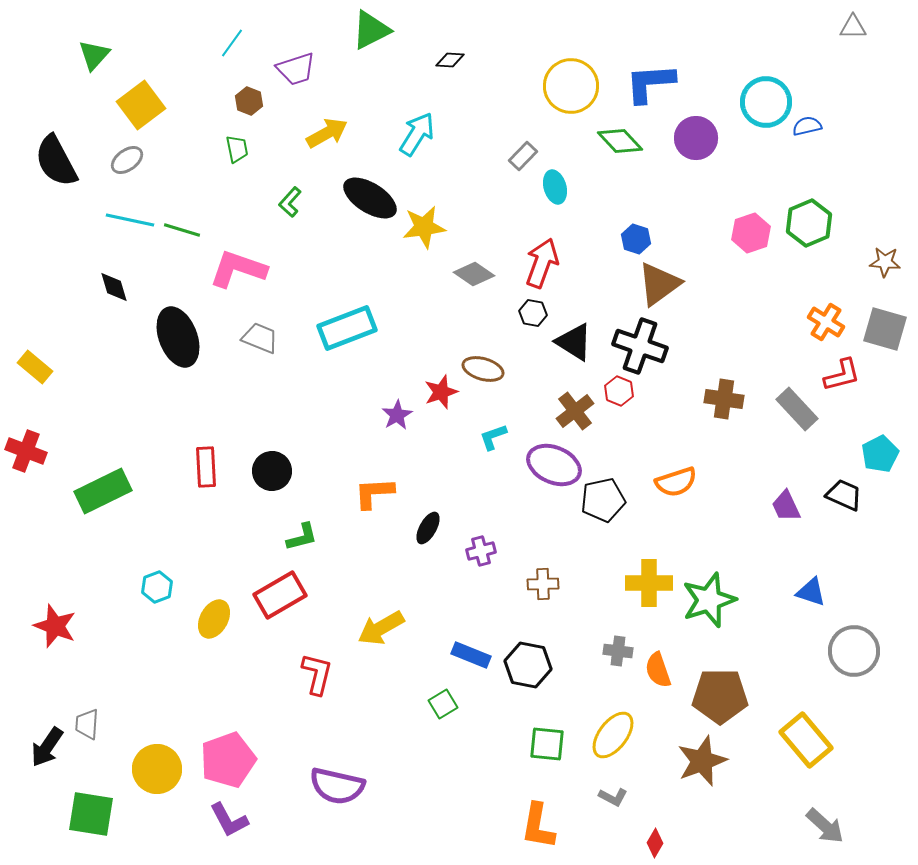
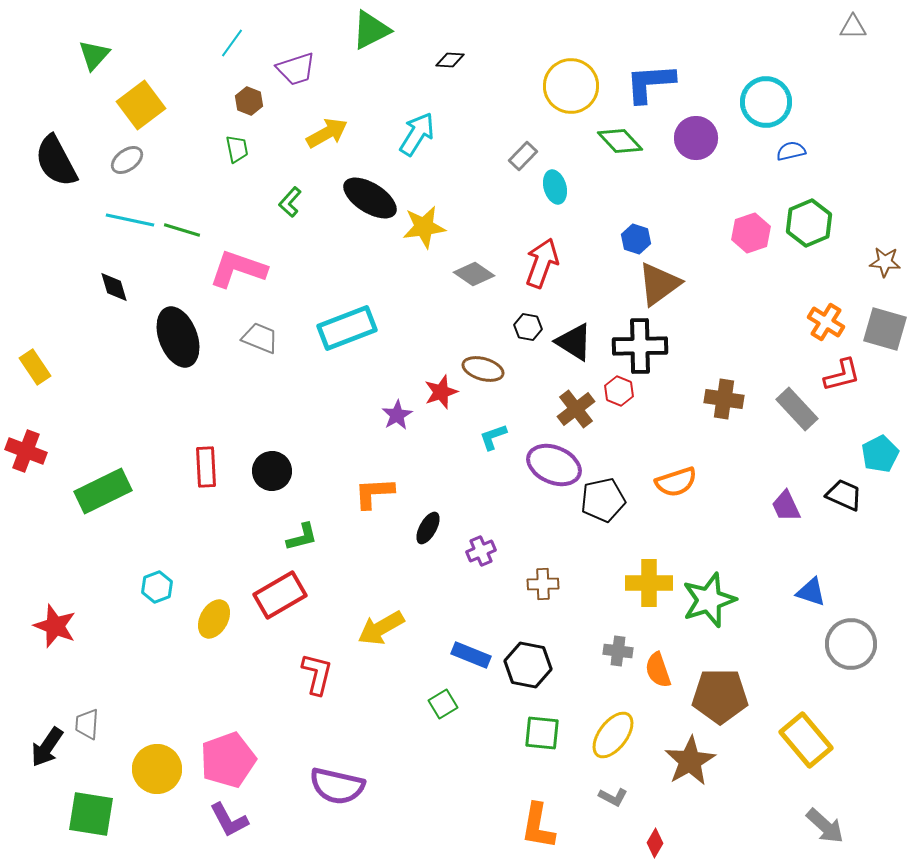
blue semicircle at (807, 126): moved 16 px left, 25 px down
black hexagon at (533, 313): moved 5 px left, 14 px down
black cross at (640, 346): rotated 20 degrees counterclockwise
yellow rectangle at (35, 367): rotated 16 degrees clockwise
brown cross at (575, 411): moved 1 px right, 2 px up
purple cross at (481, 551): rotated 8 degrees counterclockwise
gray circle at (854, 651): moved 3 px left, 7 px up
green square at (547, 744): moved 5 px left, 11 px up
brown star at (702, 761): moved 12 px left; rotated 9 degrees counterclockwise
